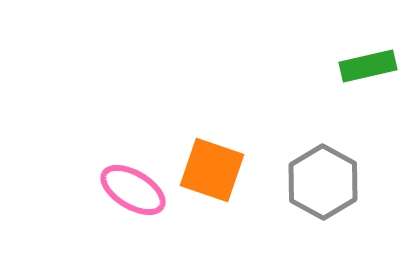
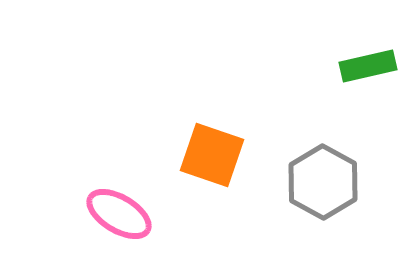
orange square: moved 15 px up
pink ellipse: moved 14 px left, 24 px down
